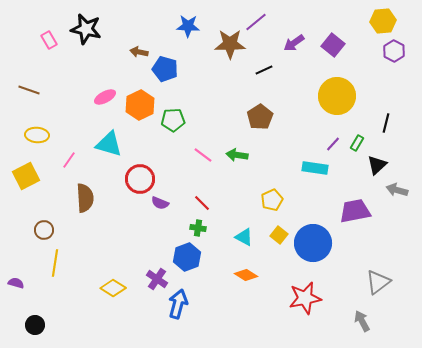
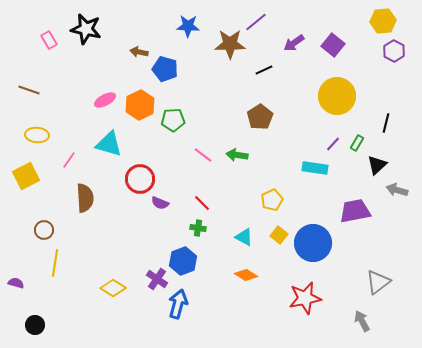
pink ellipse at (105, 97): moved 3 px down
blue hexagon at (187, 257): moved 4 px left, 4 px down
